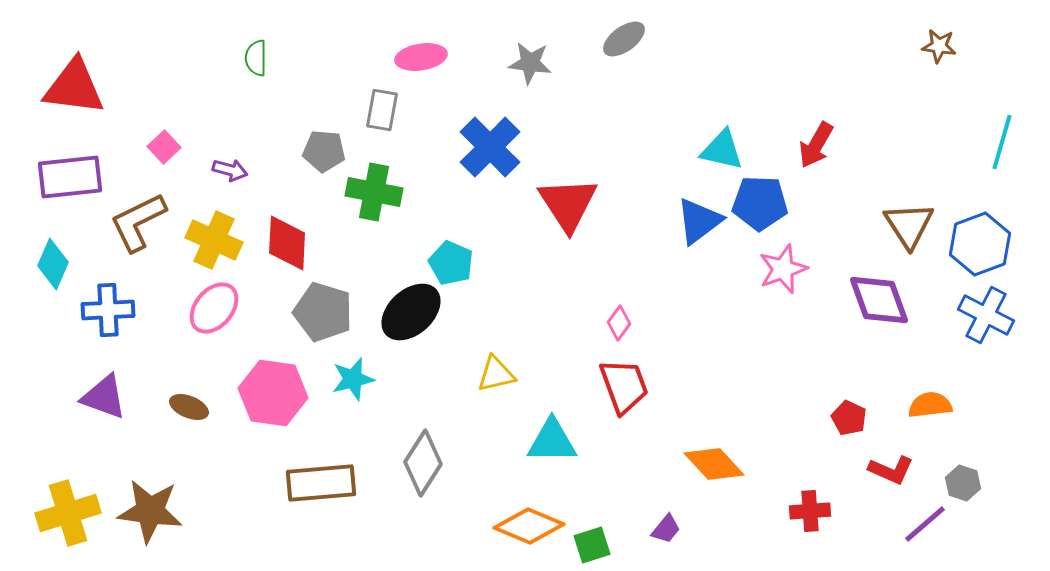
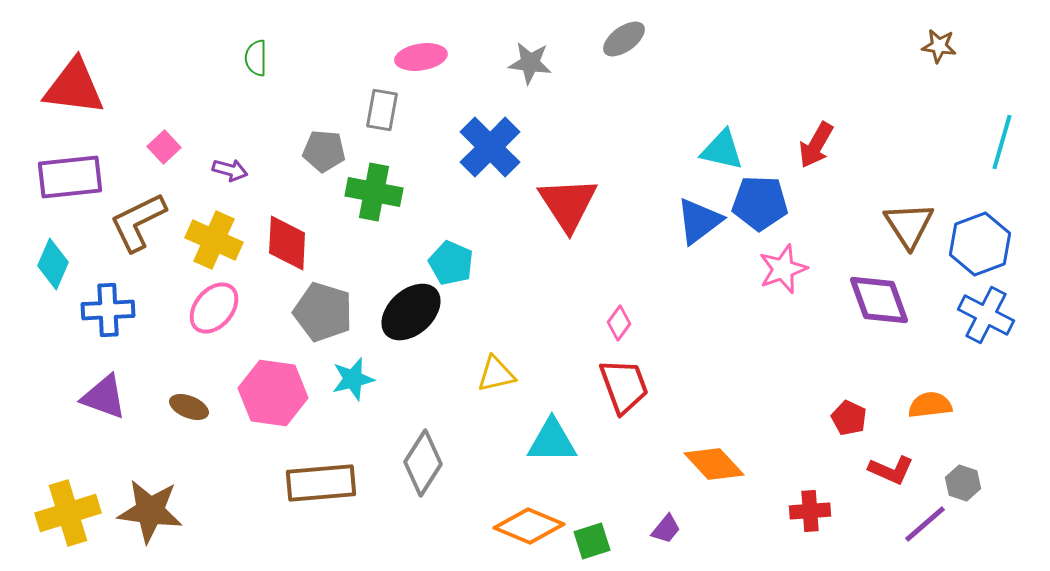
green square at (592, 545): moved 4 px up
